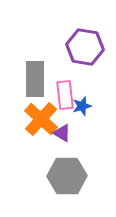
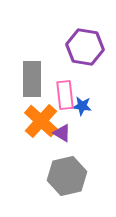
gray rectangle: moved 3 px left
blue star: rotated 24 degrees clockwise
orange cross: moved 2 px down
gray hexagon: rotated 12 degrees counterclockwise
